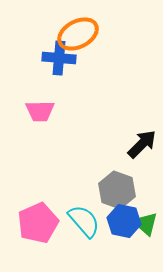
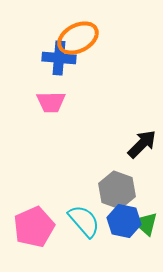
orange ellipse: moved 4 px down
pink trapezoid: moved 11 px right, 9 px up
pink pentagon: moved 4 px left, 4 px down
